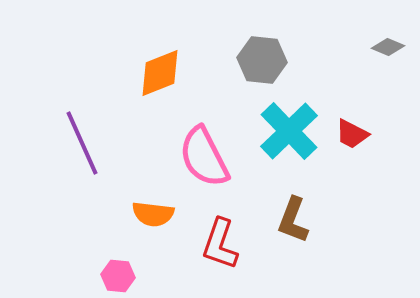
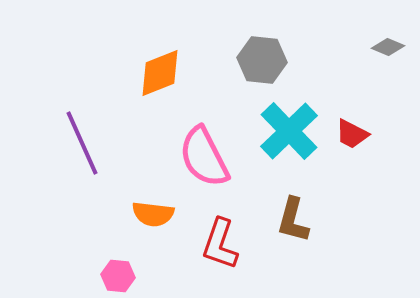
brown L-shape: rotated 6 degrees counterclockwise
